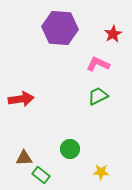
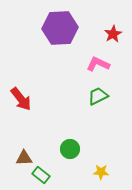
purple hexagon: rotated 8 degrees counterclockwise
red arrow: rotated 60 degrees clockwise
